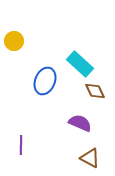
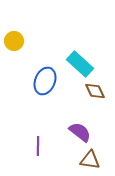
purple semicircle: moved 9 px down; rotated 15 degrees clockwise
purple line: moved 17 px right, 1 px down
brown triangle: moved 2 px down; rotated 20 degrees counterclockwise
